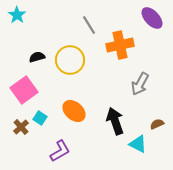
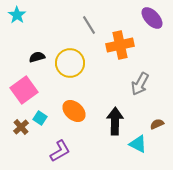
yellow circle: moved 3 px down
black arrow: rotated 20 degrees clockwise
